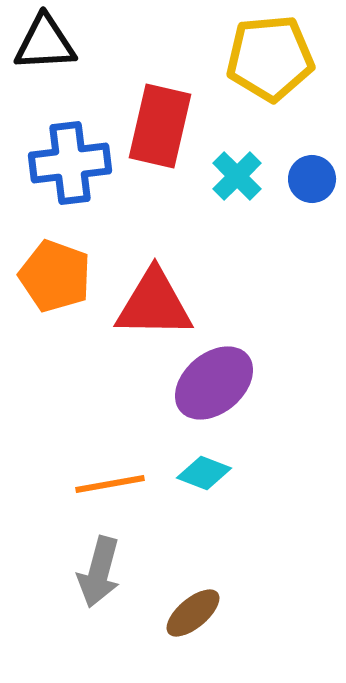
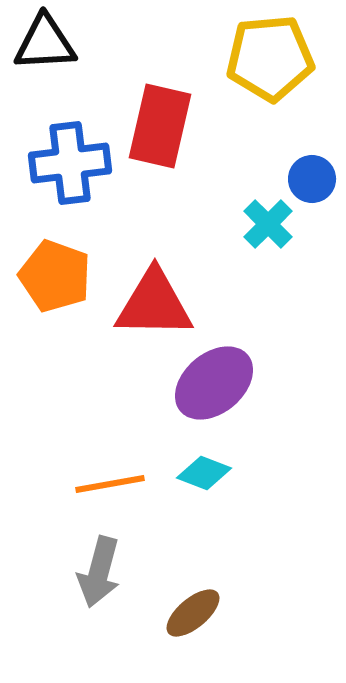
cyan cross: moved 31 px right, 48 px down
